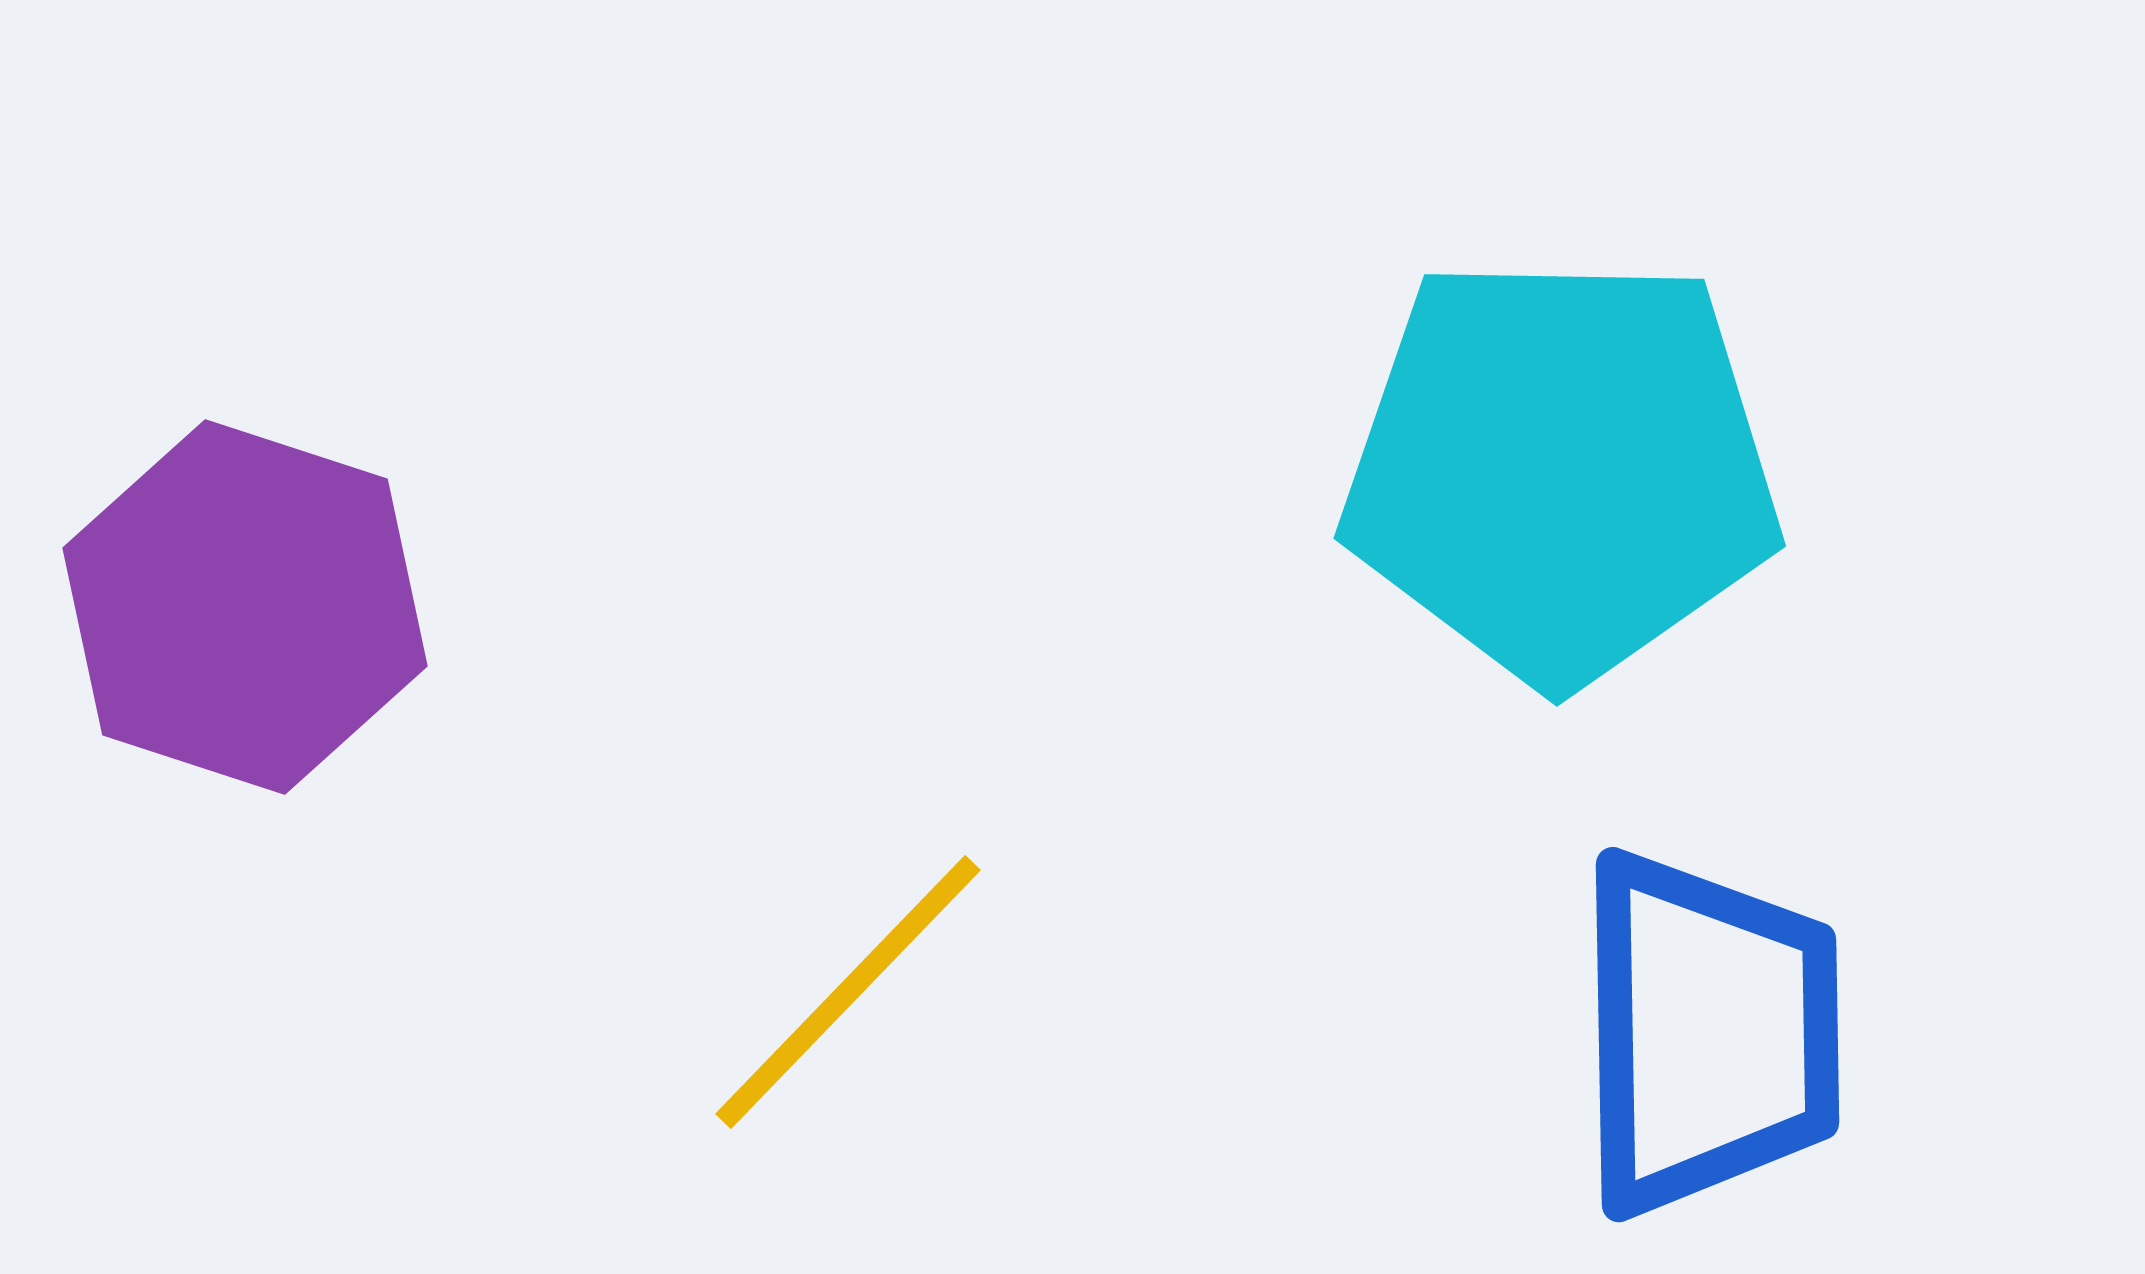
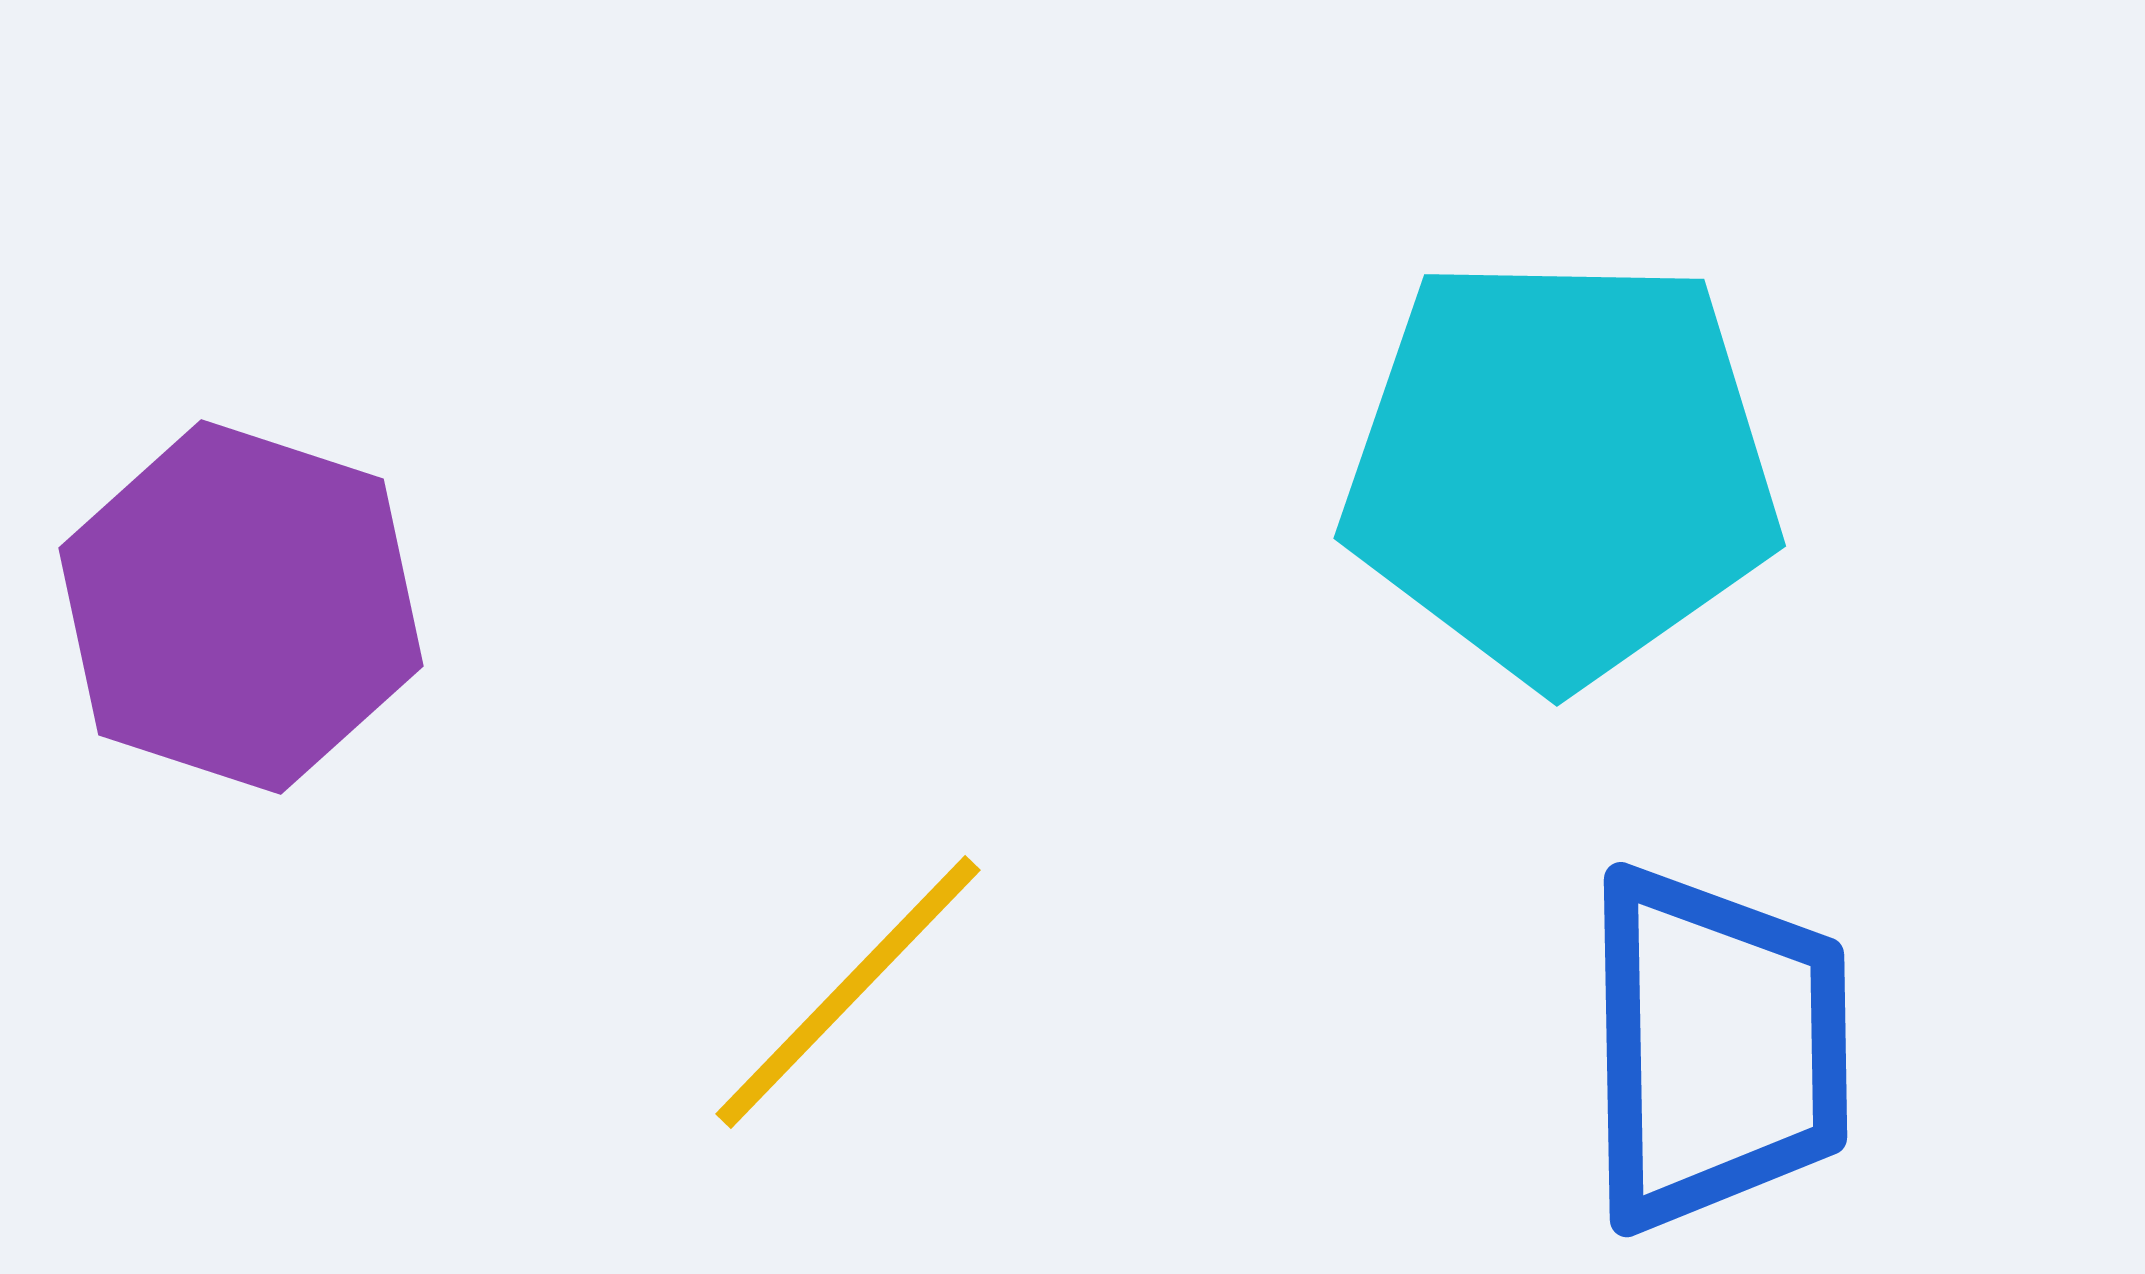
purple hexagon: moved 4 px left
blue trapezoid: moved 8 px right, 15 px down
